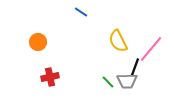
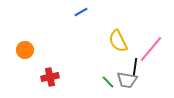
blue line: rotated 64 degrees counterclockwise
orange circle: moved 13 px left, 8 px down
black line: rotated 12 degrees counterclockwise
gray trapezoid: moved 1 px up; rotated 10 degrees clockwise
